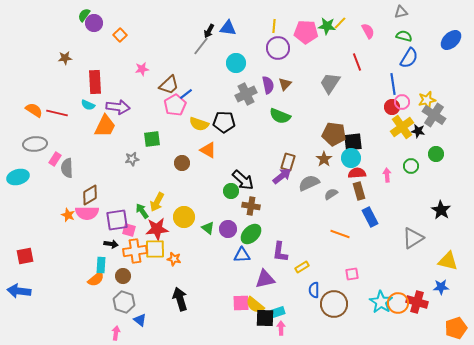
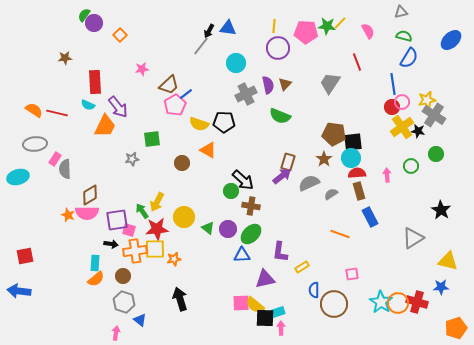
purple arrow at (118, 107): rotated 45 degrees clockwise
gray semicircle at (67, 168): moved 2 px left, 1 px down
orange star at (174, 259): rotated 24 degrees counterclockwise
cyan rectangle at (101, 265): moved 6 px left, 2 px up
